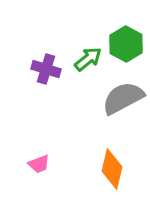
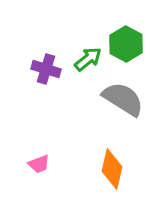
gray semicircle: moved 1 px down; rotated 60 degrees clockwise
